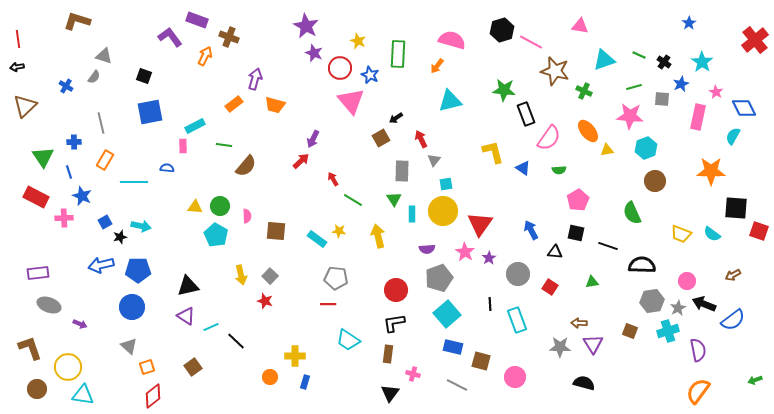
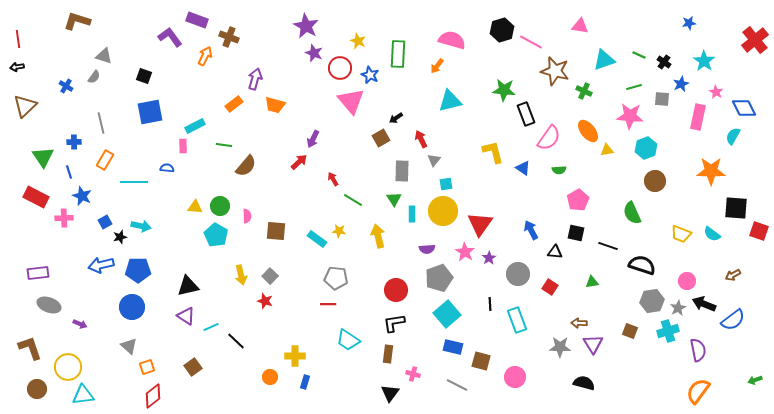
blue star at (689, 23): rotated 24 degrees clockwise
cyan star at (702, 62): moved 2 px right, 1 px up
red arrow at (301, 161): moved 2 px left, 1 px down
black semicircle at (642, 265): rotated 16 degrees clockwise
cyan triangle at (83, 395): rotated 15 degrees counterclockwise
